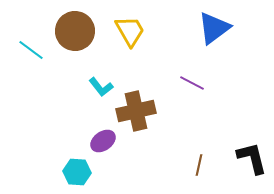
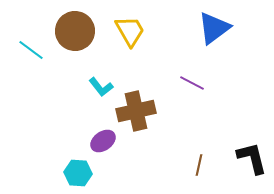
cyan hexagon: moved 1 px right, 1 px down
